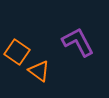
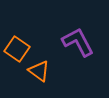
orange square: moved 3 px up
